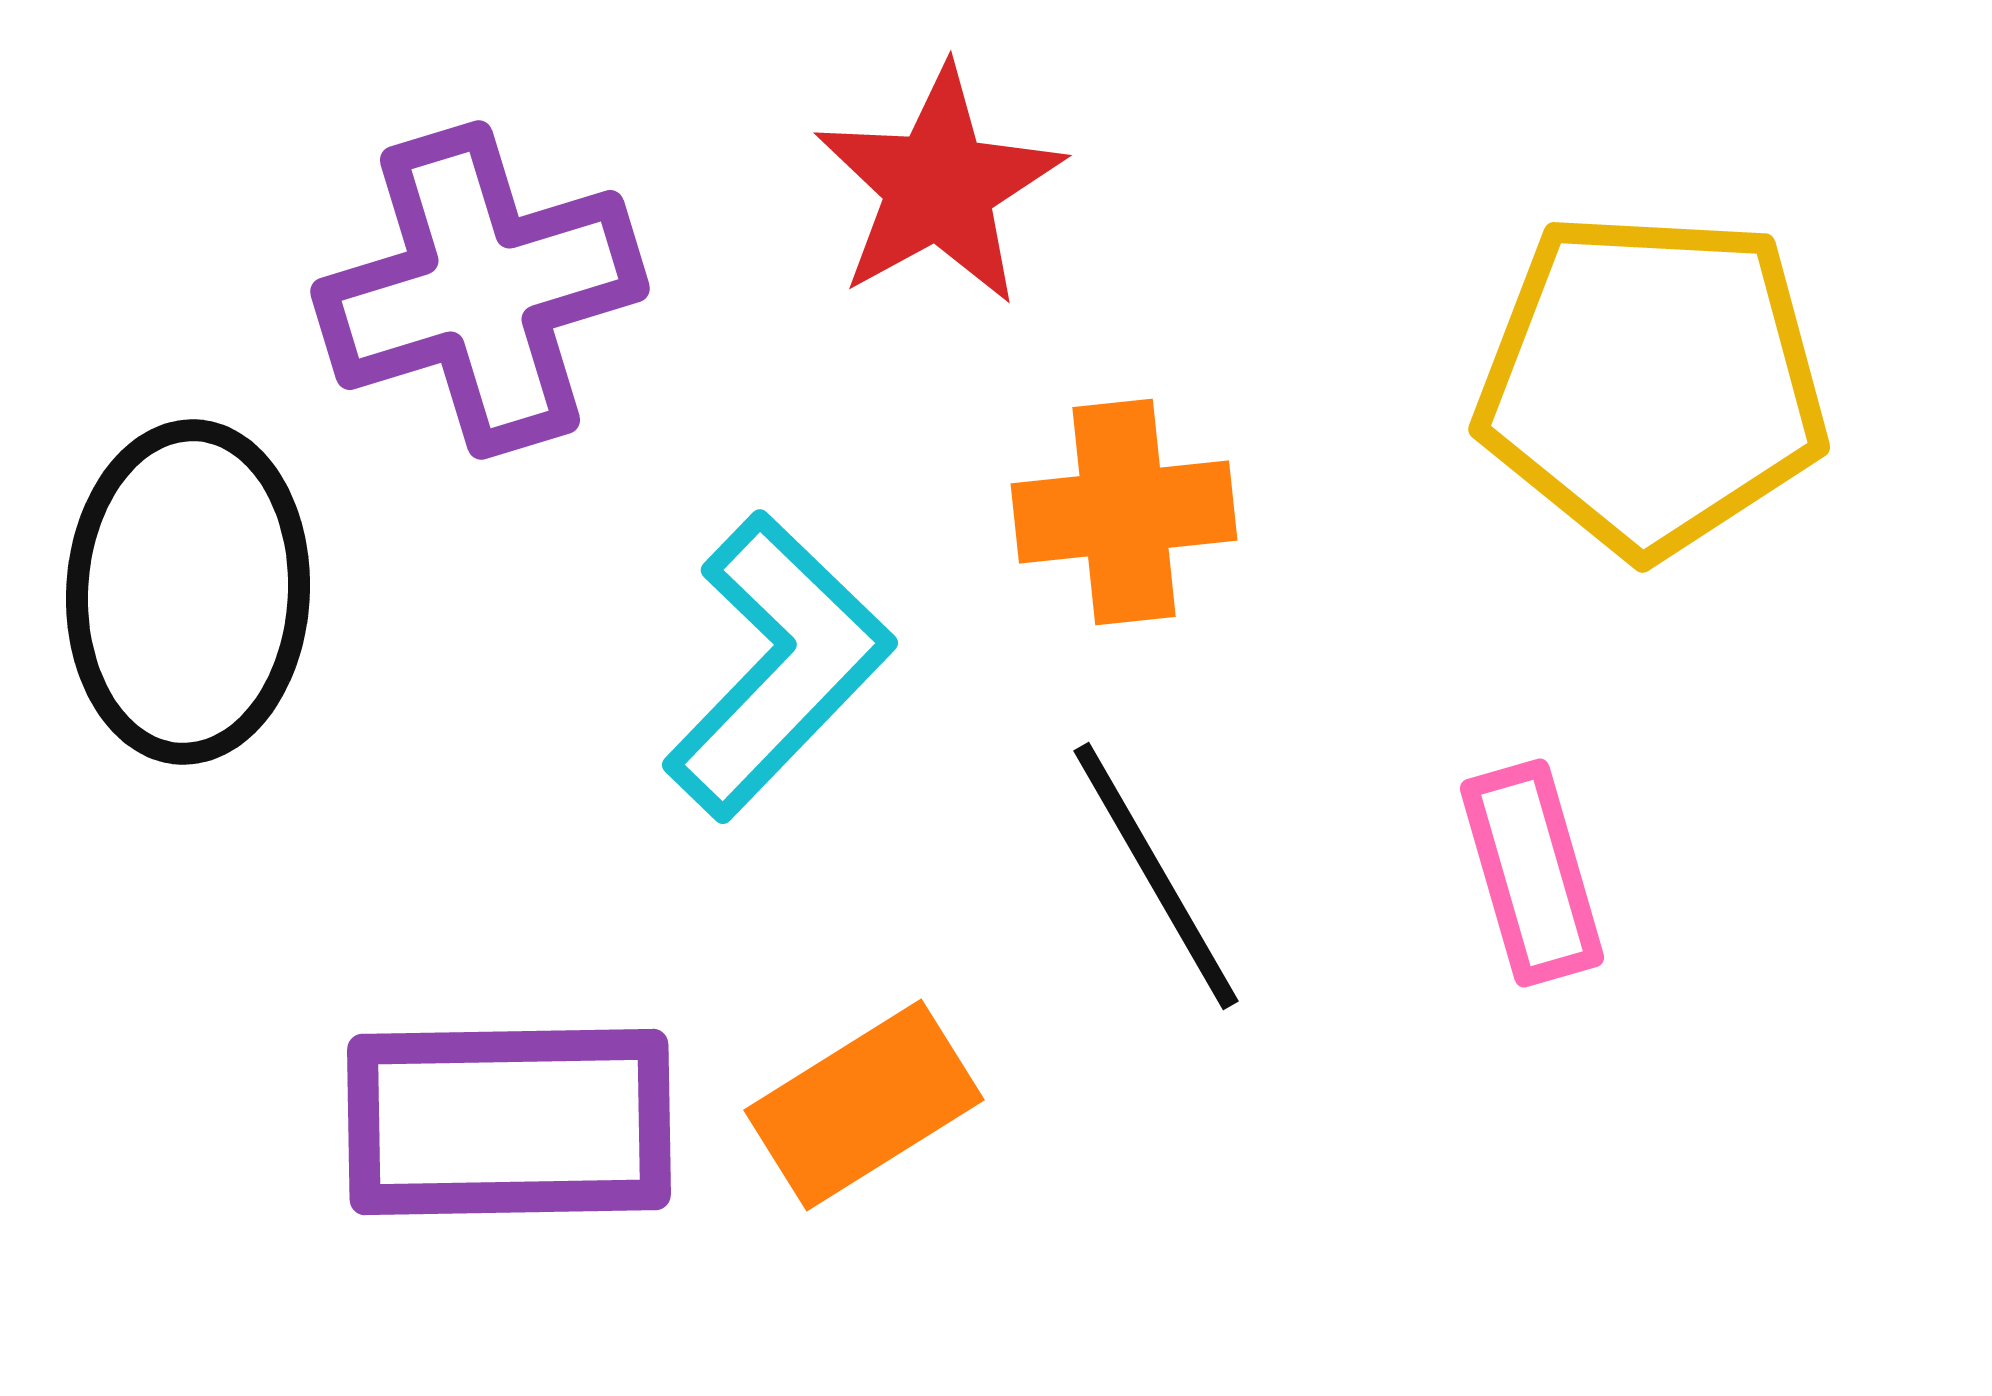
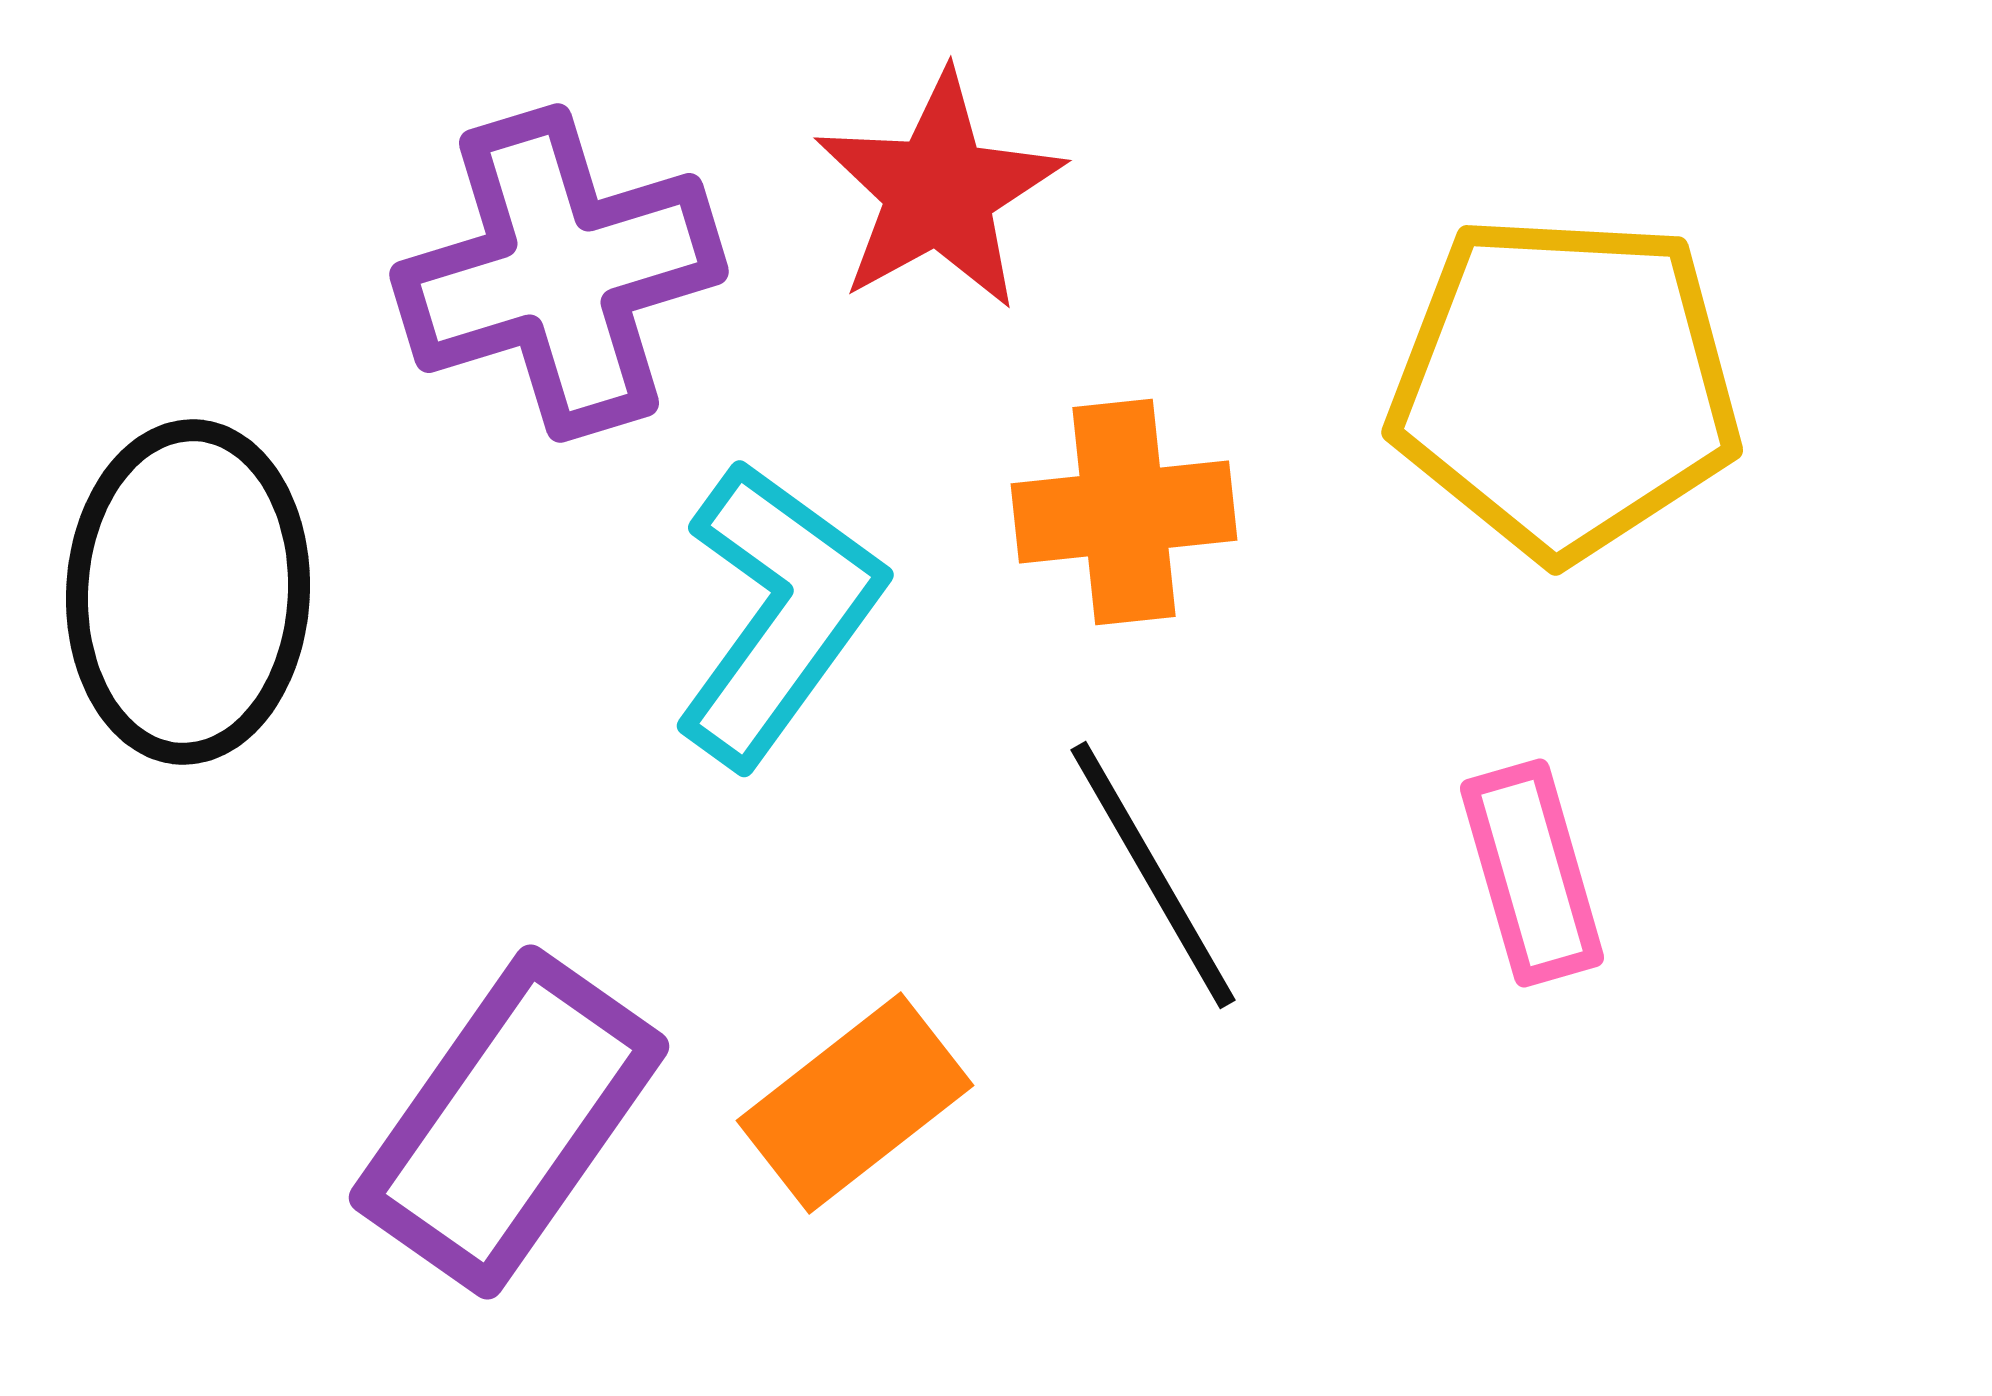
red star: moved 5 px down
purple cross: moved 79 px right, 17 px up
yellow pentagon: moved 87 px left, 3 px down
cyan L-shape: moved 53 px up; rotated 8 degrees counterclockwise
black line: moved 3 px left, 1 px up
orange rectangle: moved 9 px left, 2 px up; rotated 6 degrees counterclockwise
purple rectangle: rotated 54 degrees counterclockwise
